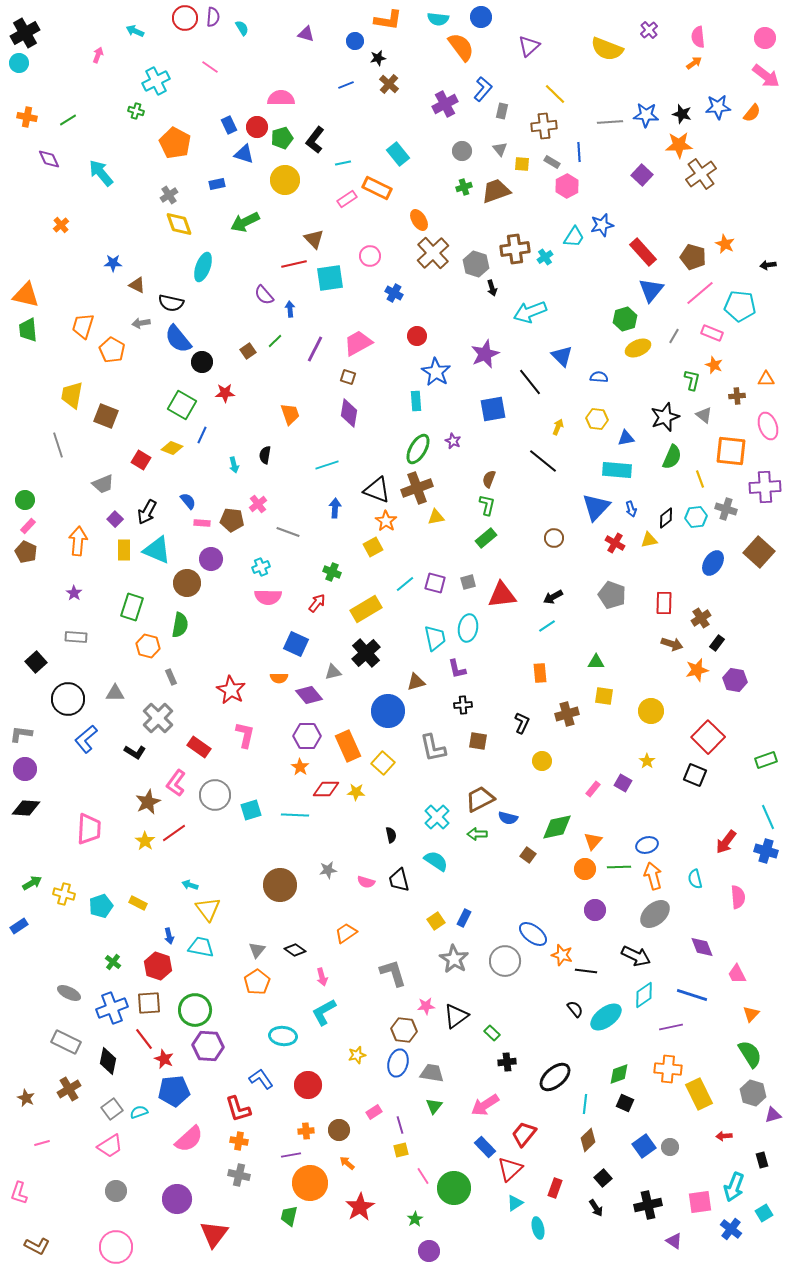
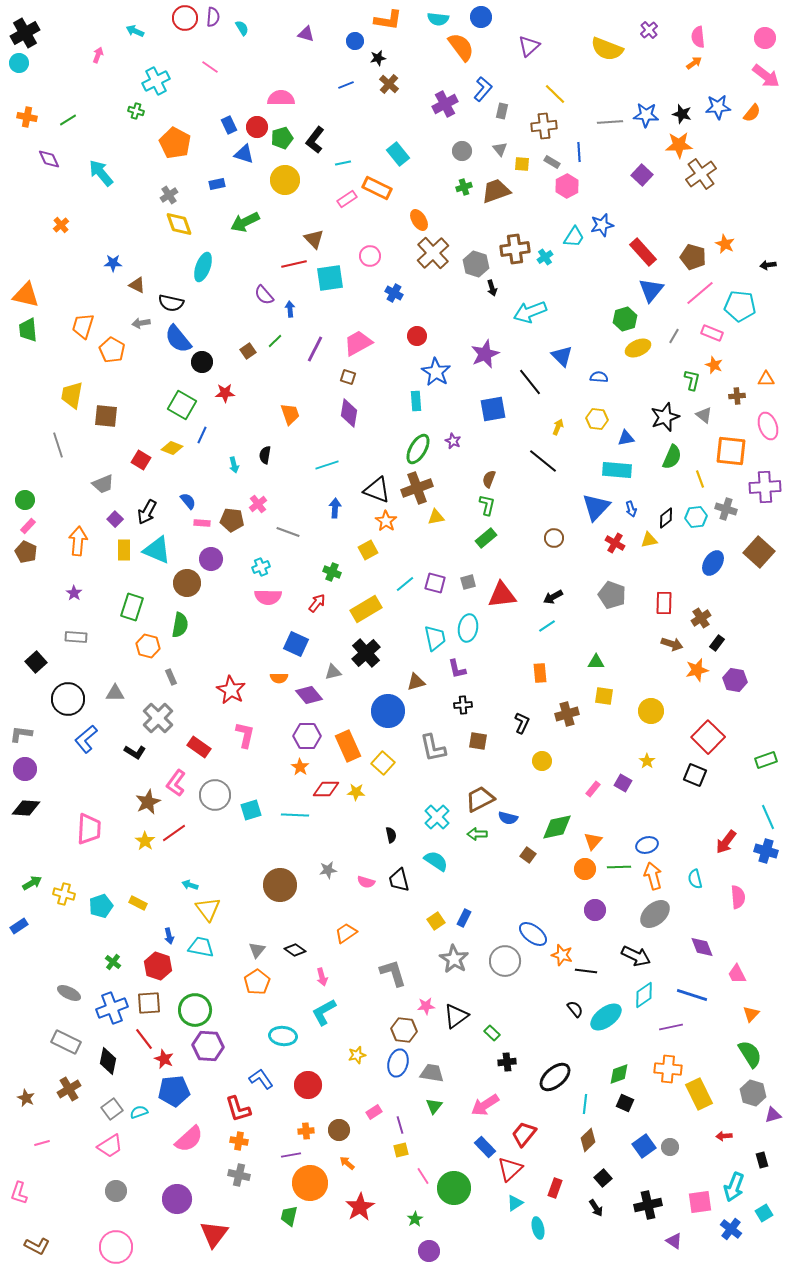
brown square at (106, 416): rotated 15 degrees counterclockwise
yellow square at (373, 547): moved 5 px left, 3 px down
